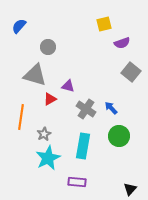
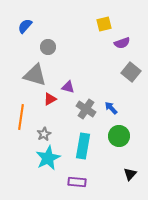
blue semicircle: moved 6 px right
purple triangle: moved 1 px down
black triangle: moved 15 px up
